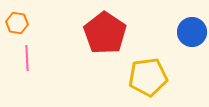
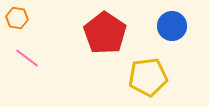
orange hexagon: moved 5 px up
blue circle: moved 20 px left, 6 px up
pink line: rotated 50 degrees counterclockwise
